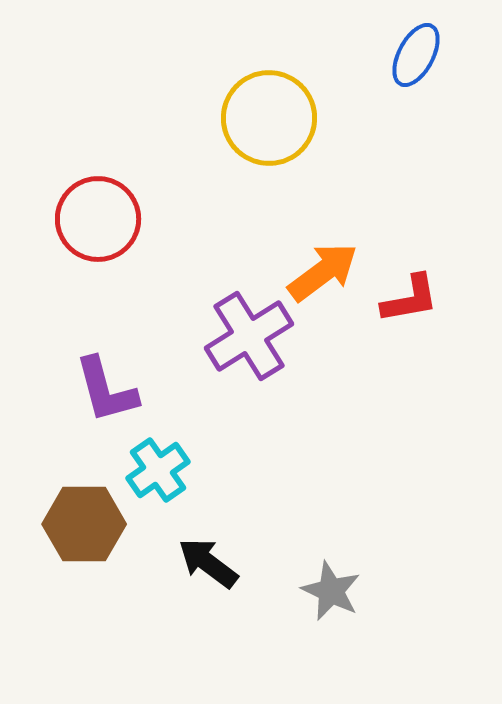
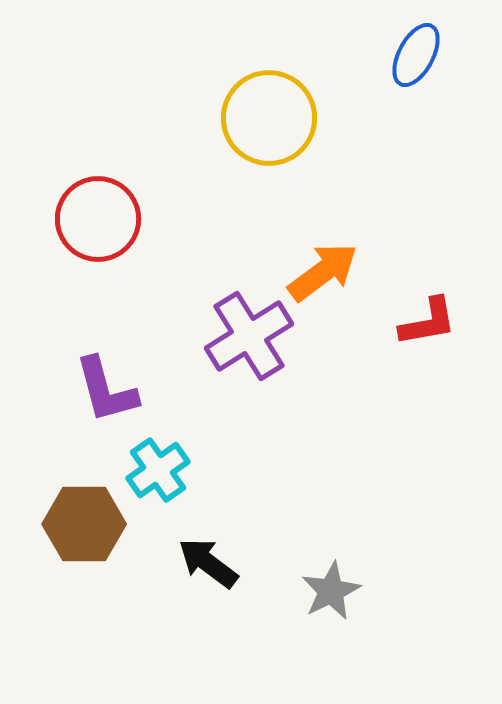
red L-shape: moved 18 px right, 23 px down
gray star: rotated 20 degrees clockwise
